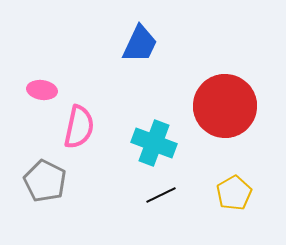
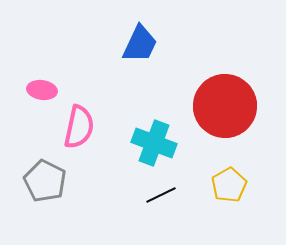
yellow pentagon: moved 5 px left, 8 px up
